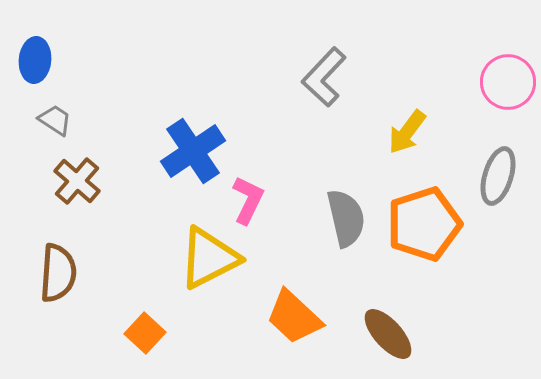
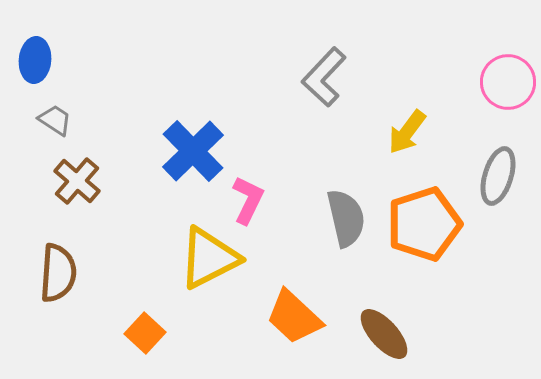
blue cross: rotated 10 degrees counterclockwise
brown ellipse: moved 4 px left
